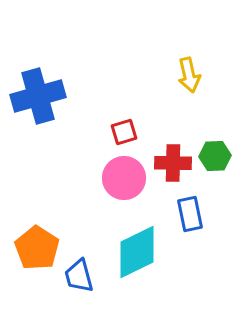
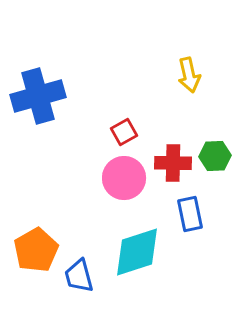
red square: rotated 12 degrees counterclockwise
orange pentagon: moved 1 px left, 2 px down; rotated 9 degrees clockwise
cyan diamond: rotated 8 degrees clockwise
